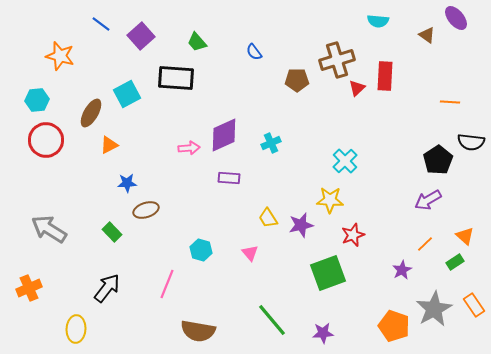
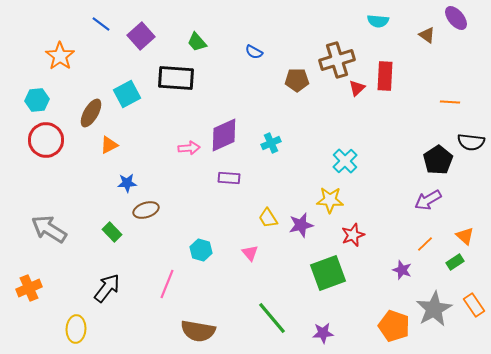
blue semicircle at (254, 52): rotated 24 degrees counterclockwise
orange star at (60, 56): rotated 20 degrees clockwise
purple star at (402, 270): rotated 24 degrees counterclockwise
green line at (272, 320): moved 2 px up
